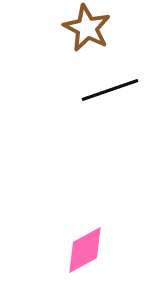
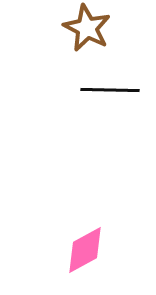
black line: rotated 20 degrees clockwise
